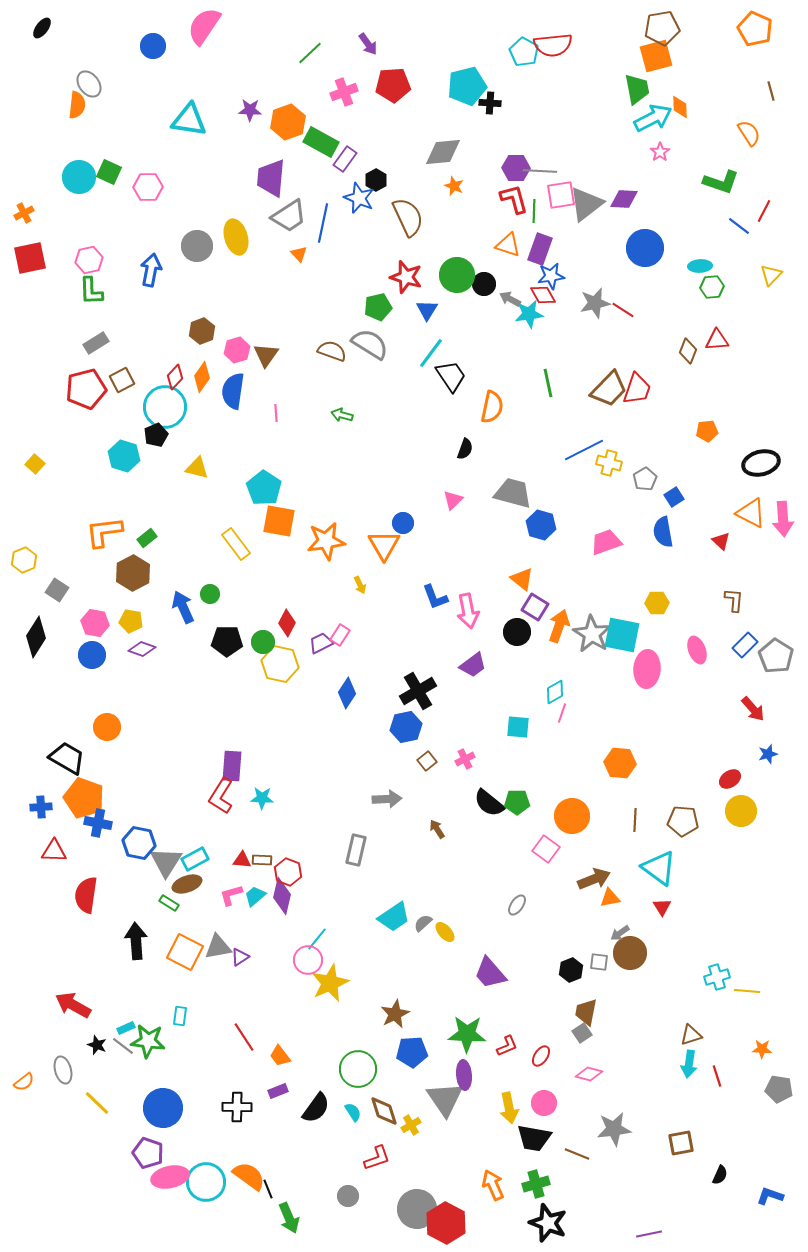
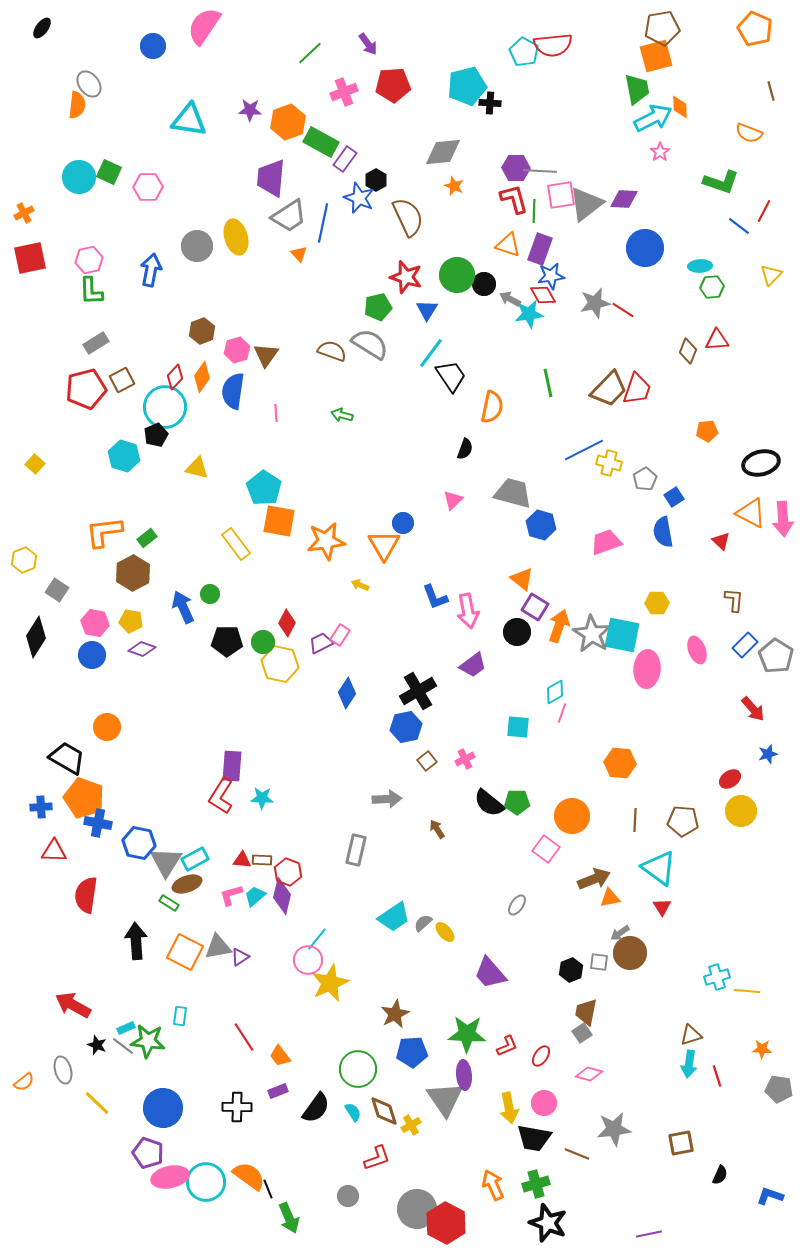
orange semicircle at (749, 133): rotated 144 degrees clockwise
yellow arrow at (360, 585): rotated 138 degrees clockwise
